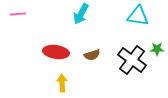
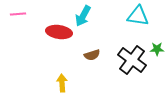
cyan arrow: moved 2 px right, 2 px down
red ellipse: moved 3 px right, 20 px up
